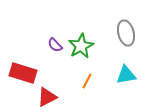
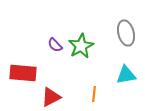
red rectangle: rotated 12 degrees counterclockwise
orange line: moved 7 px right, 13 px down; rotated 21 degrees counterclockwise
red triangle: moved 4 px right
